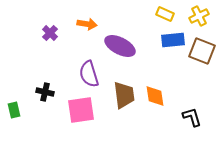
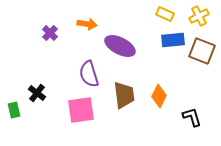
black cross: moved 8 px left, 1 px down; rotated 24 degrees clockwise
orange diamond: moved 4 px right; rotated 35 degrees clockwise
